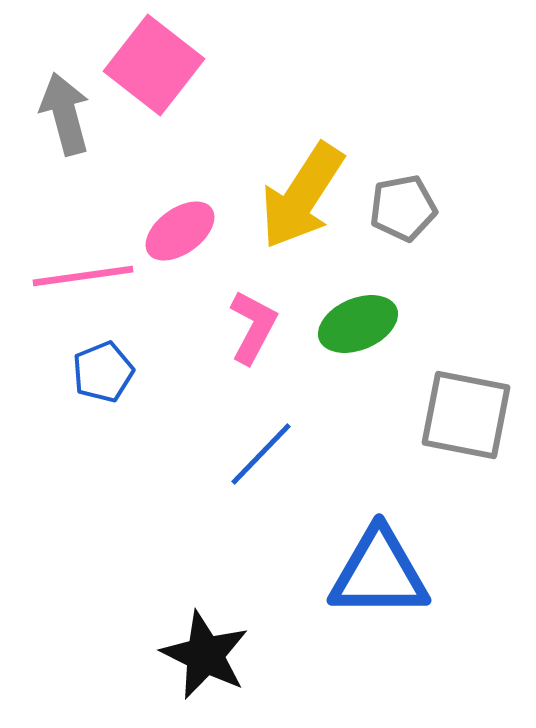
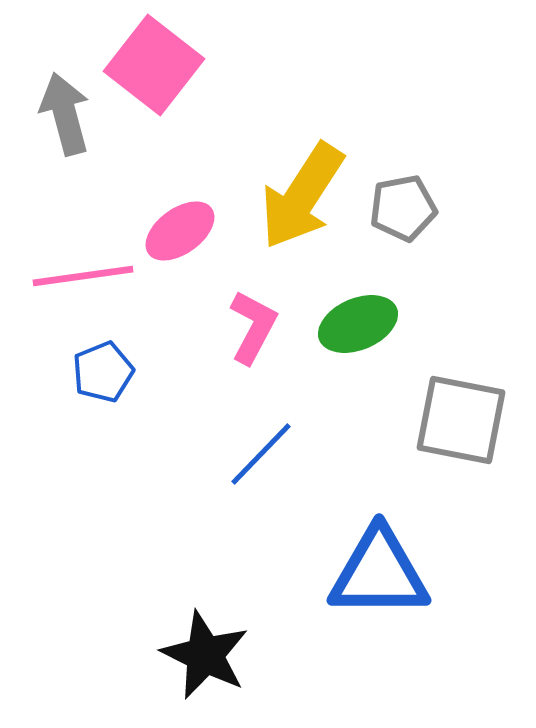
gray square: moved 5 px left, 5 px down
